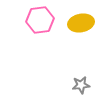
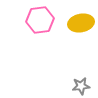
gray star: moved 1 px down
